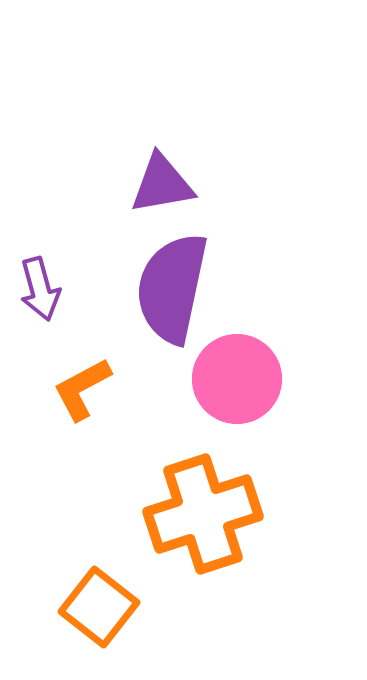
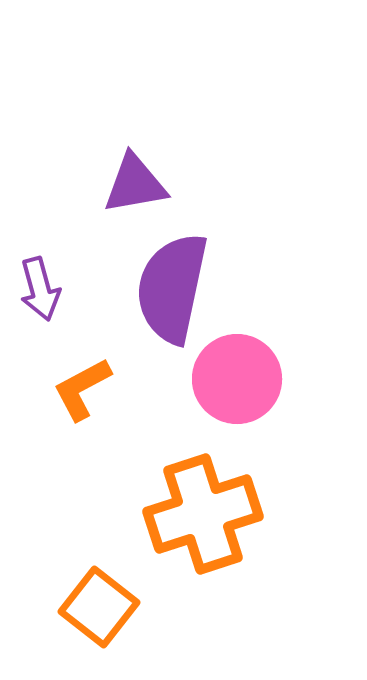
purple triangle: moved 27 px left
